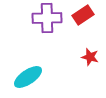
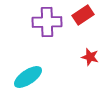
purple cross: moved 4 px down
